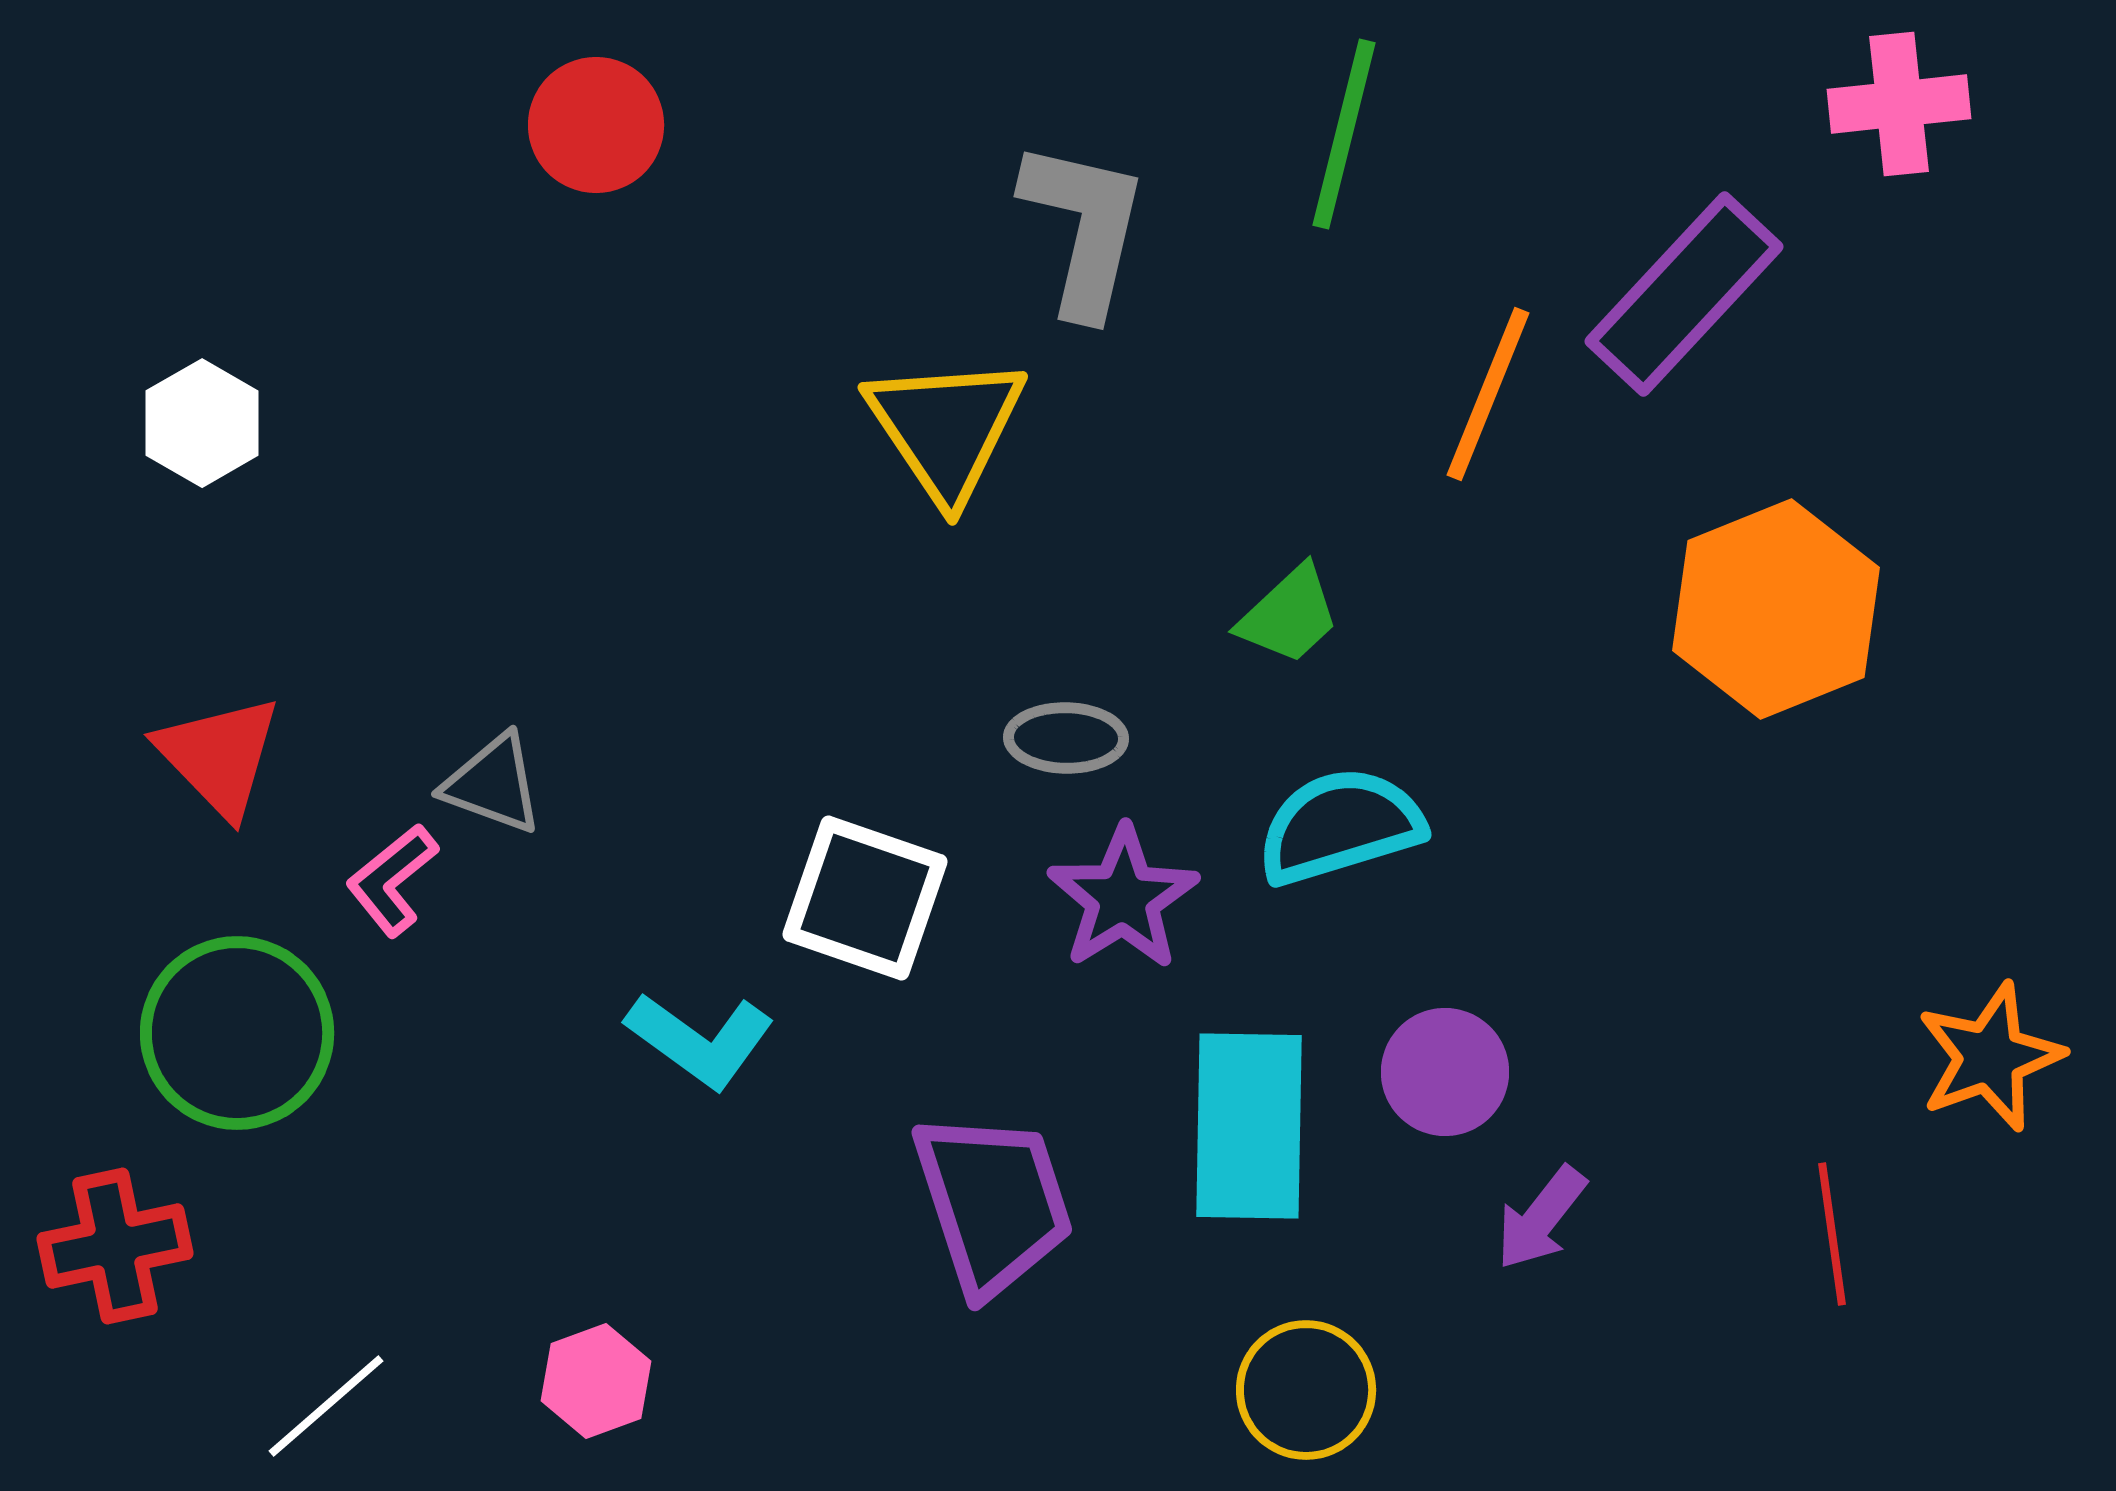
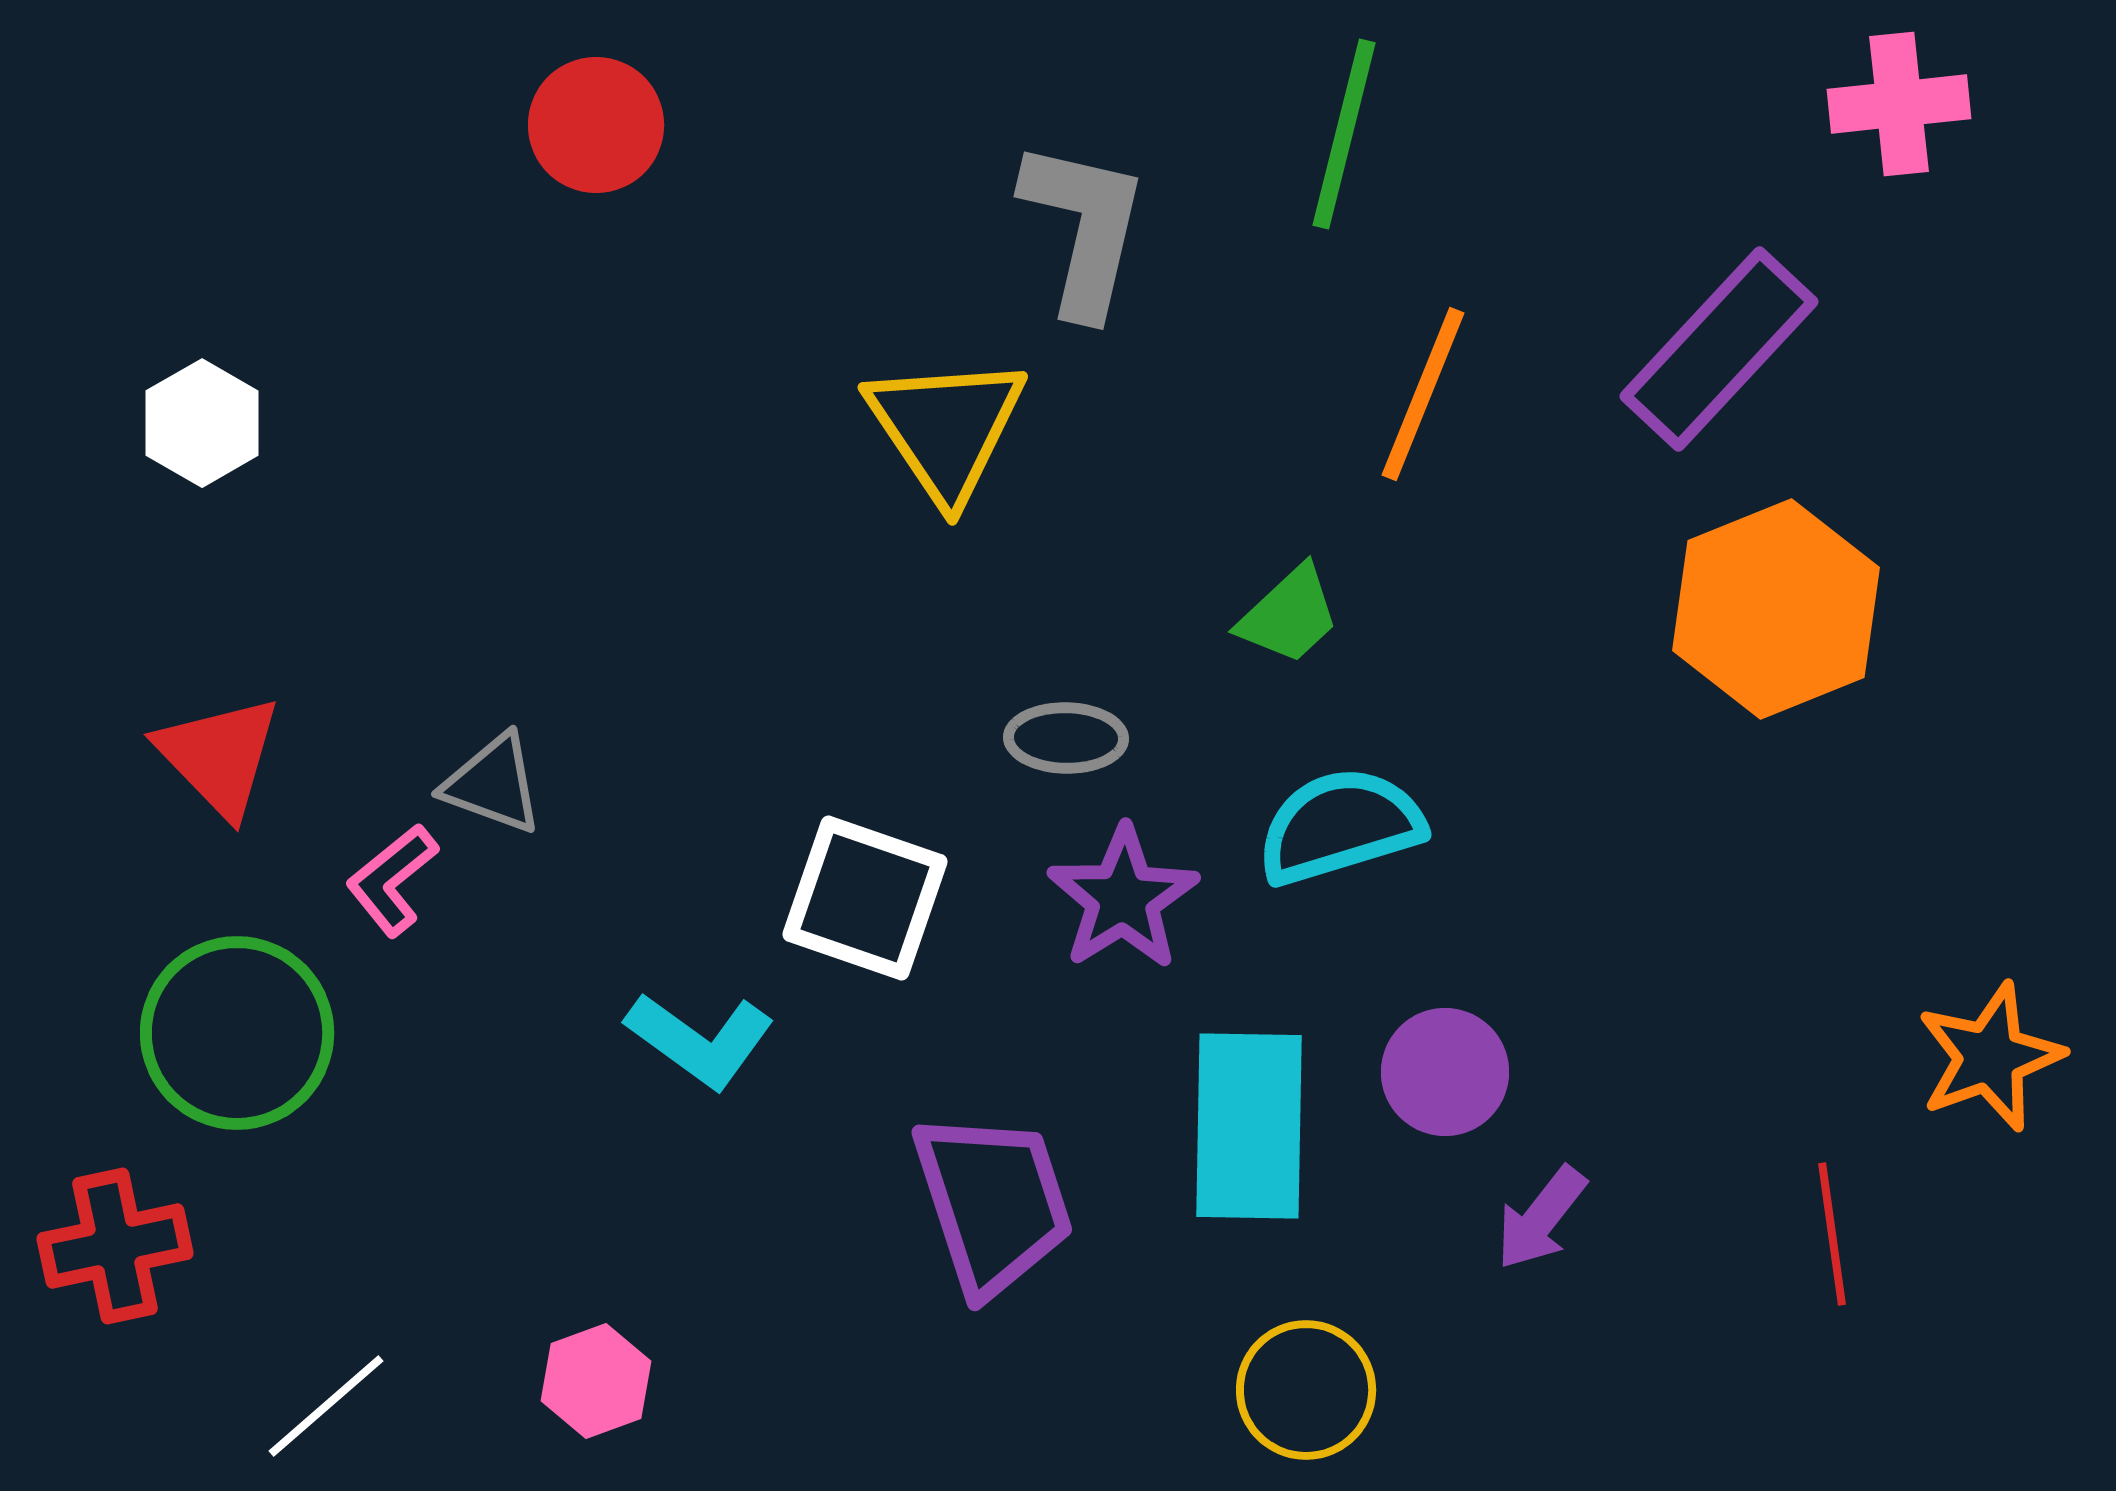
purple rectangle: moved 35 px right, 55 px down
orange line: moved 65 px left
